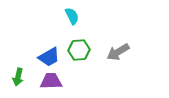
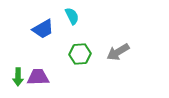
green hexagon: moved 1 px right, 4 px down
blue trapezoid: moved 6 px left, 28 px up
green arrow: rotated 12 degrees counterclockwise
purple trapezoid: moved 13 px left, 4 px up
